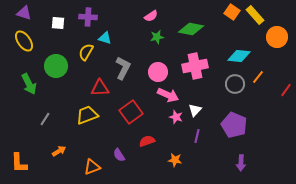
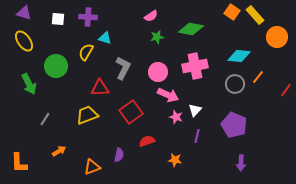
white square: moved 4 px up
purple semicircle: rotated 136 degrees counterclockwise
